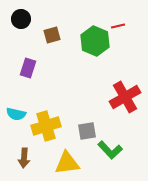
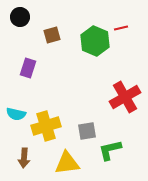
black circle: moved 1 px left, 2 px up
red line: moved 3 px right, 2 px down
green L-shape: rotated 120 degrees clockwise
